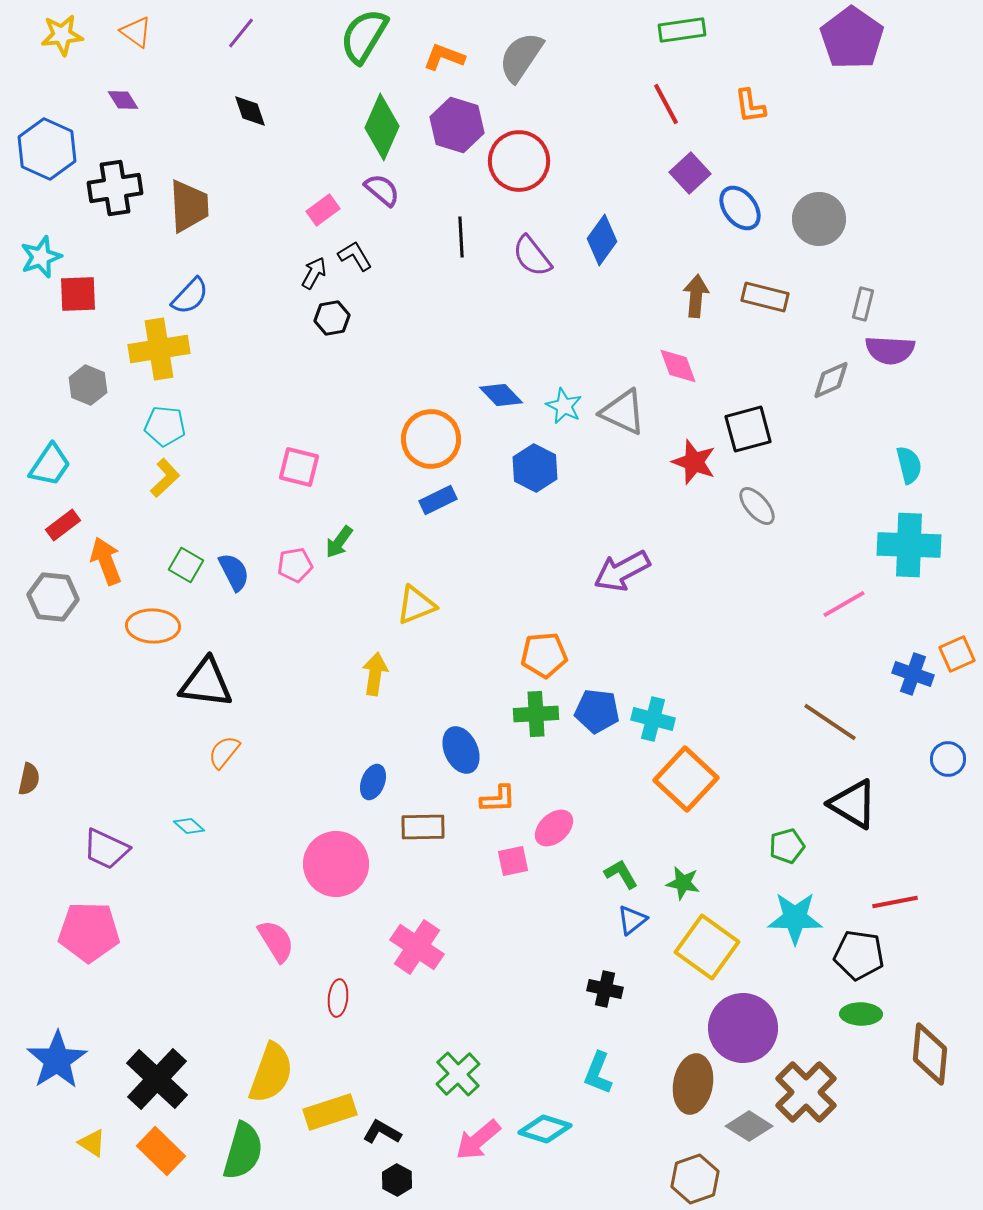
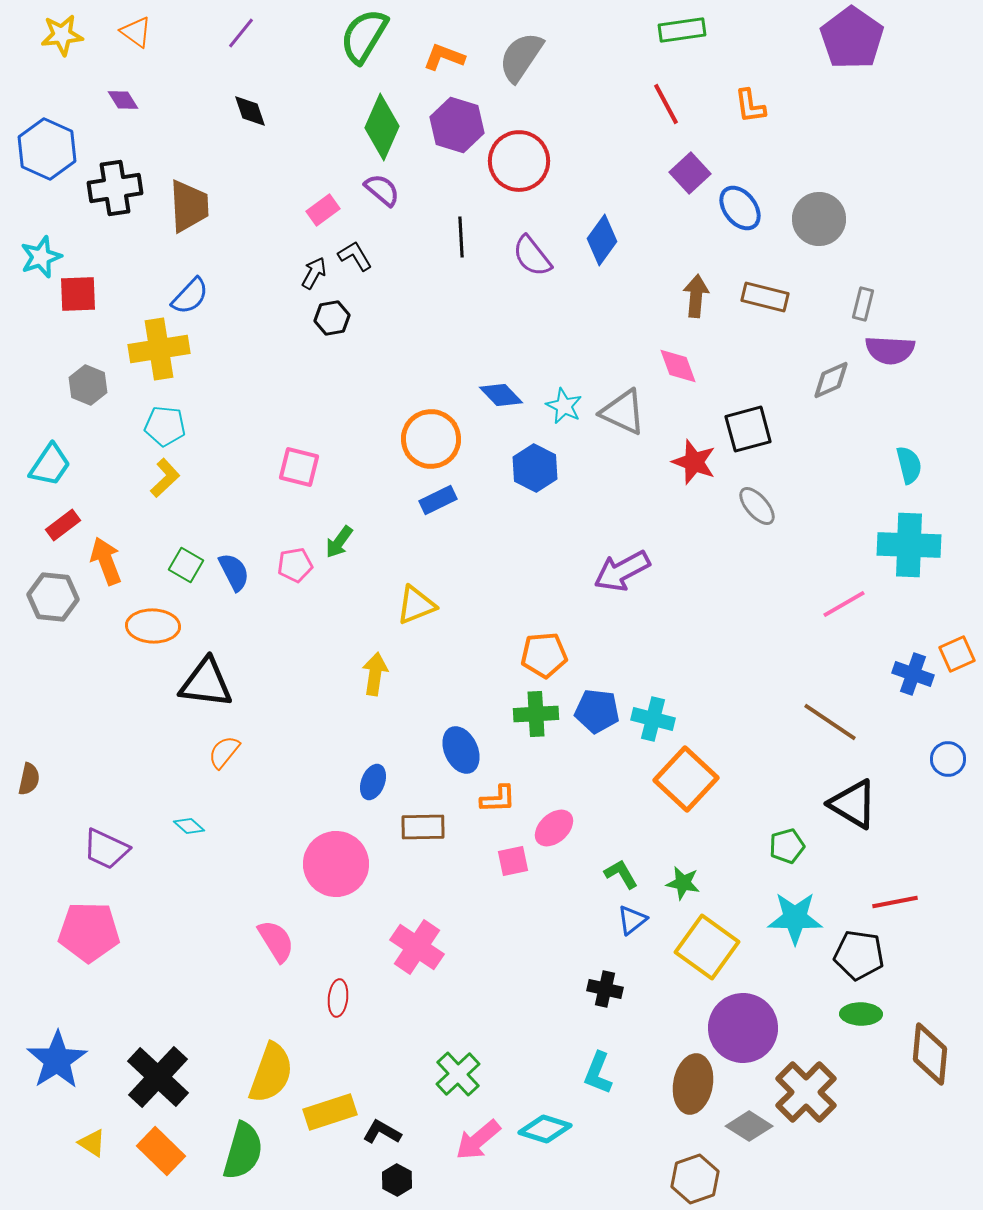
black cross at (157, 1079): moved 1 px right, 2 px up
